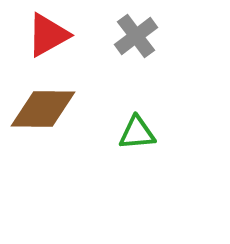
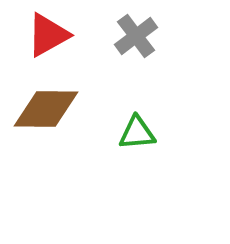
brown diamond: moved 3 px right
